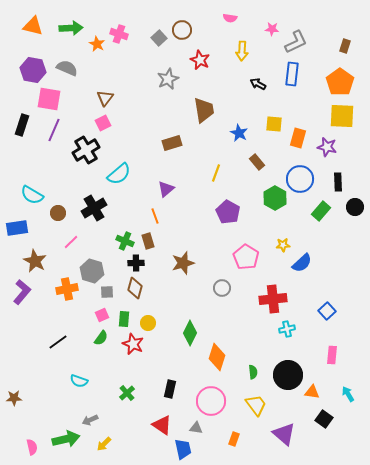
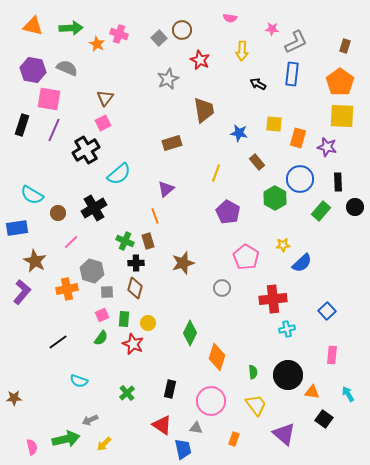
blue star at (239, 133): rotated 18 degrees counterclockwise
